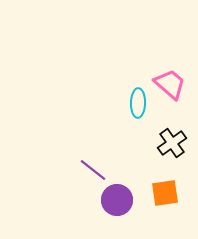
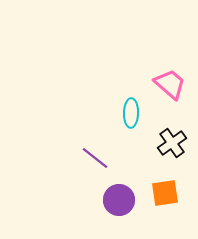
cyan ellipse: moved 7 px left, 10 px down
purple line: moved 2 px right, 12 px up
purple circle: moved 2 px right
